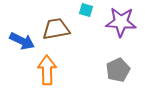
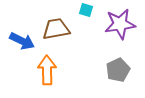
purple star: moved 1 px left, 2 px down; rotated 12 degrees counterclockwise
